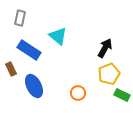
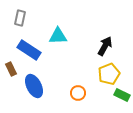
cyan triangle: rotated 42 degrees counterclockwise
black arrow: moved 2 px up
